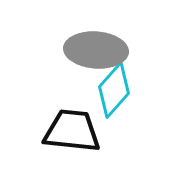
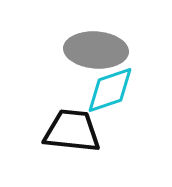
cyan diamond: moved 4 px left; rotated 30 degrees clockwise
